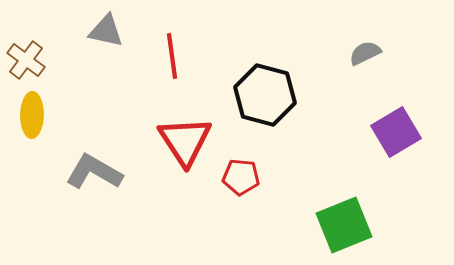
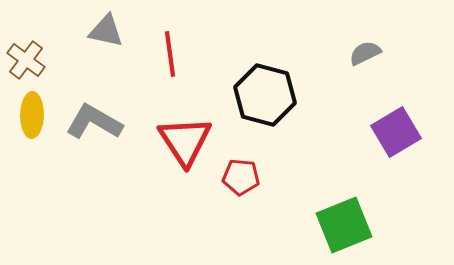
red line: moved 2 px left, 2 px up
gray L-shape: moved 50 px up
